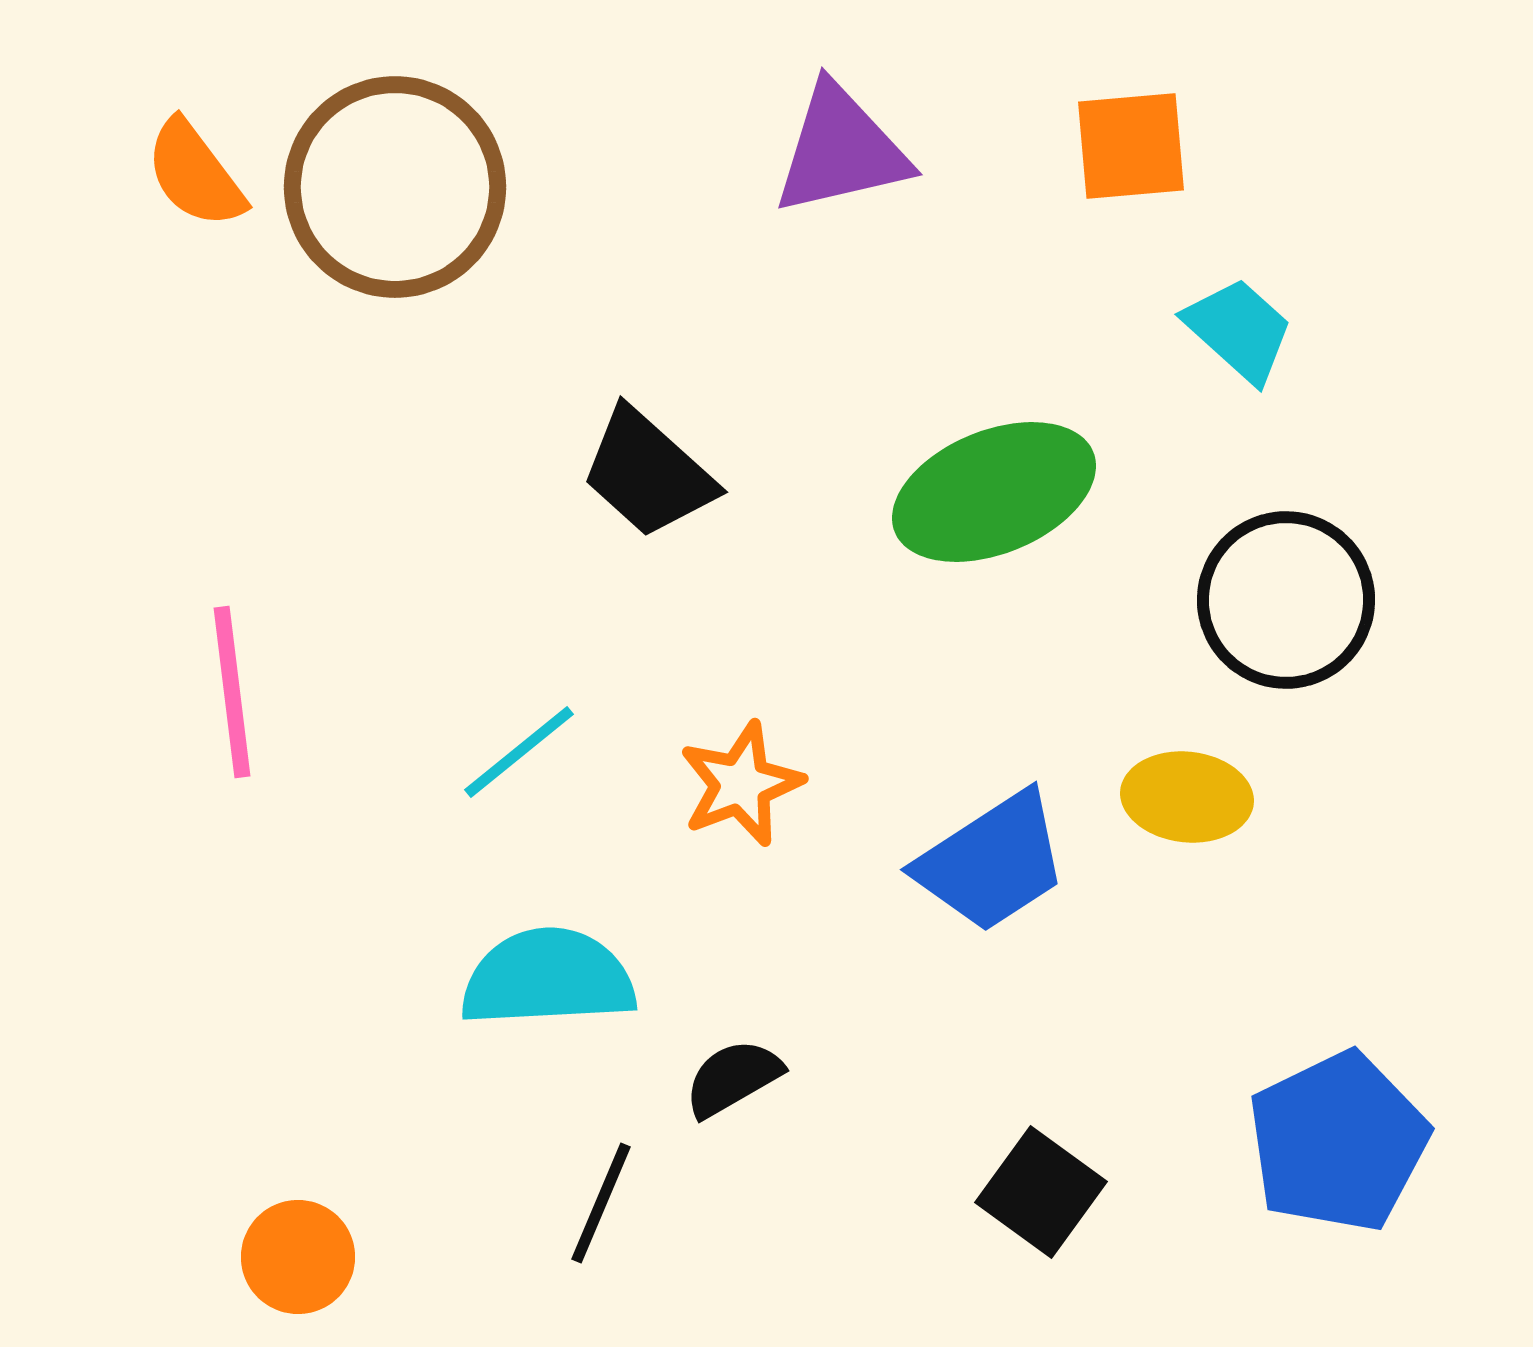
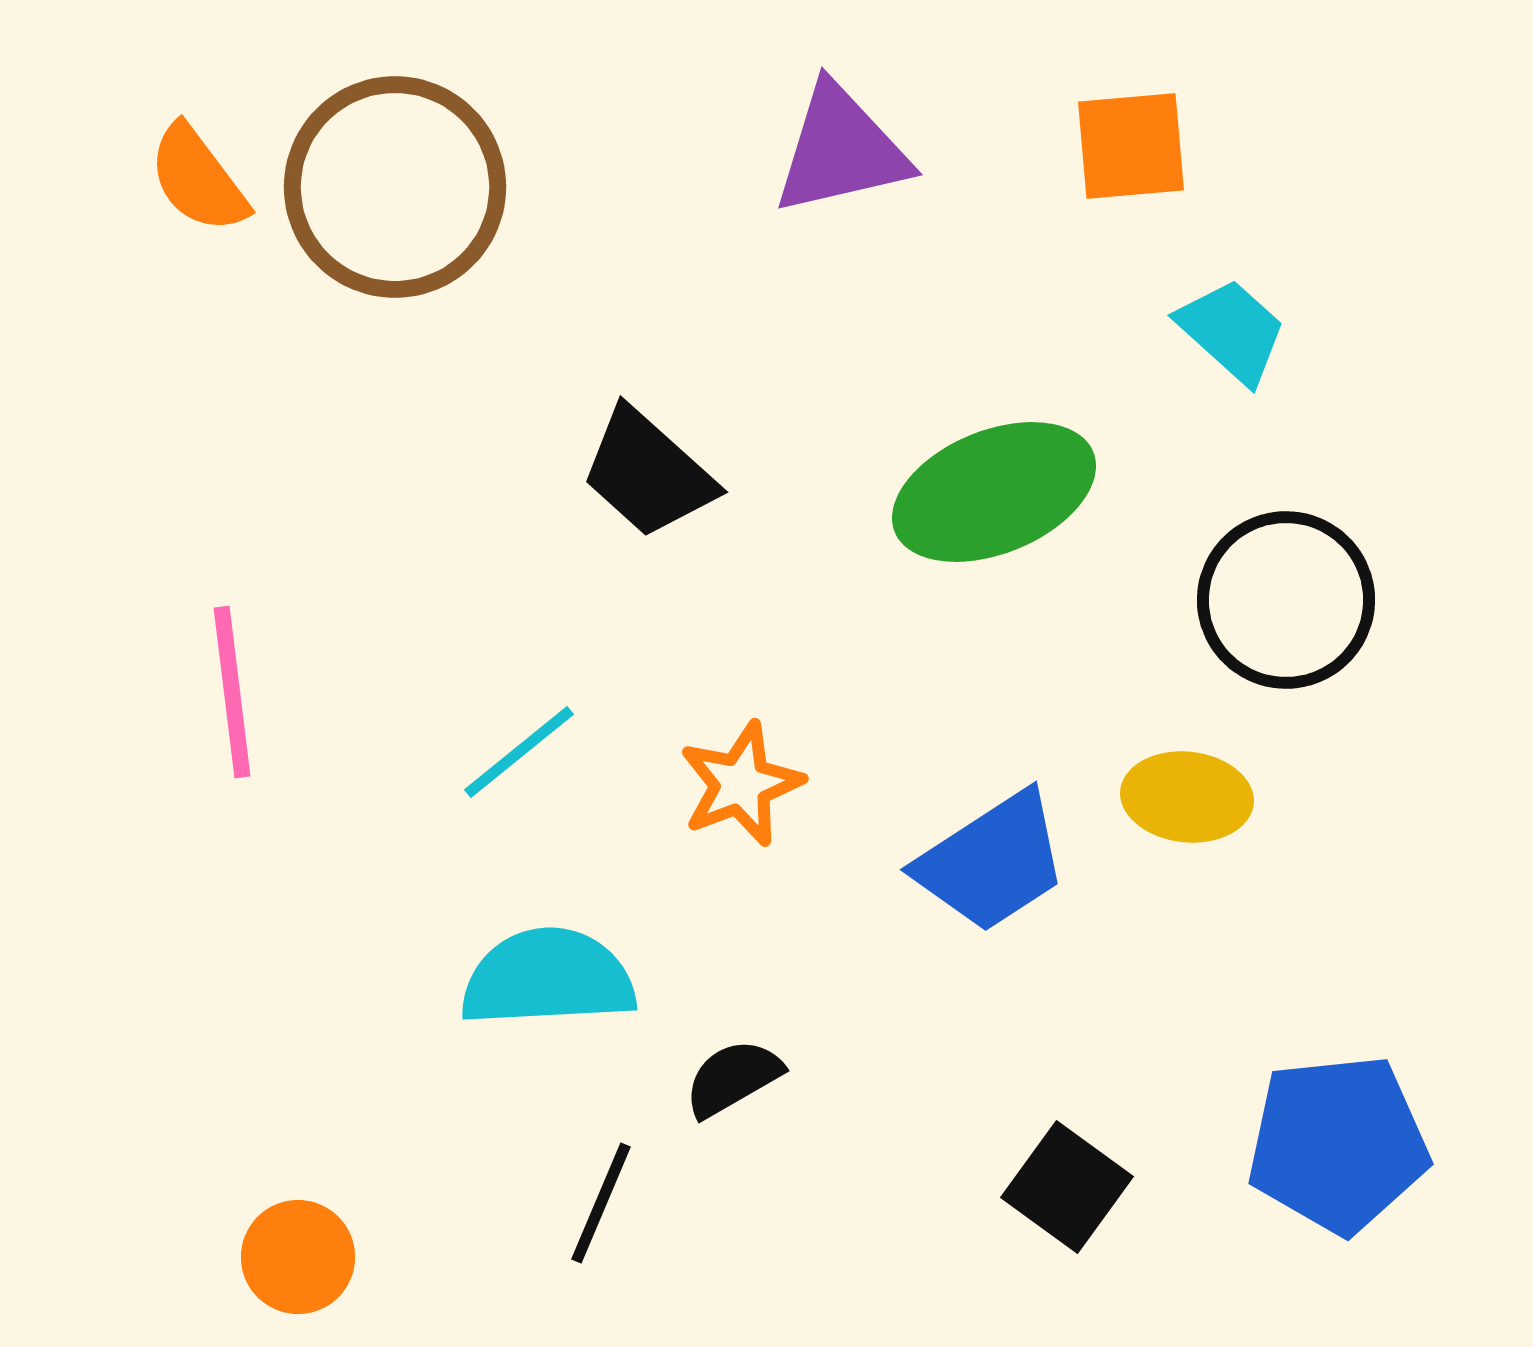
orange semicircle: moved 3 px right, 5 px down
cyan trapezoid: moved 7 px left, 1 px down
blue pentagon: moved 2 px down; rotated 20 degrees clockwise
black square: moved 26 px right, 5 px up
